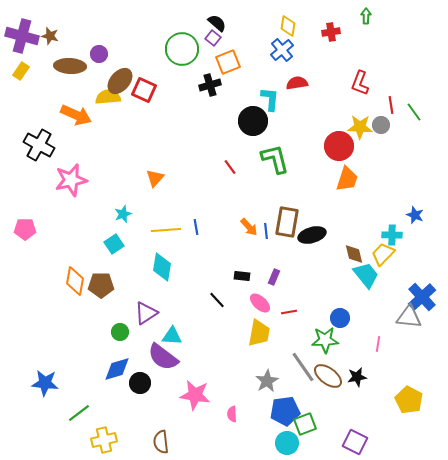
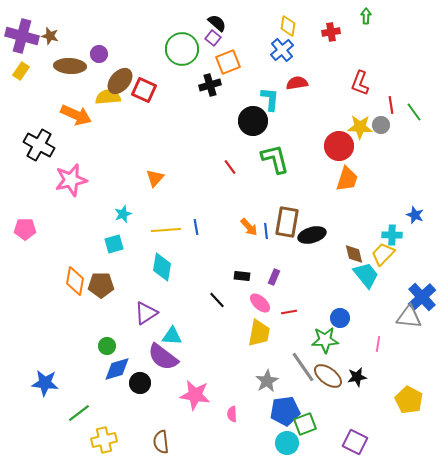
cyan square at (114, 244): rotated 18 degrees clockwise
green circle at (120, 332): moved 13 px left, 14 px down
